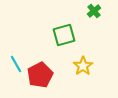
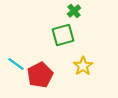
green cross: moved 20 px left
green square: moved 1 px left
cyan line: rotated 24 degrees counterclockwise
